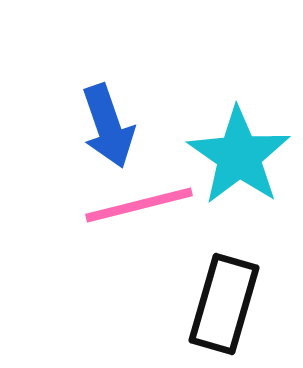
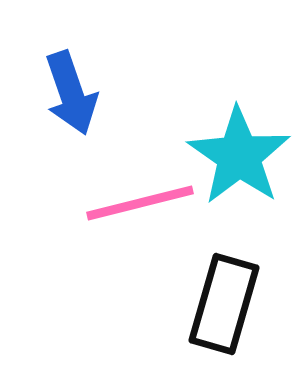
blue arrow: moved 37 px left, 33 px up
pink line: moved 1 px right, 2 px up
